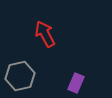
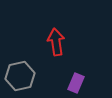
red arrow: moved 11 px right, 8 px down; rotated 20 degrees clockwise
